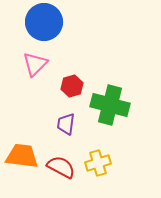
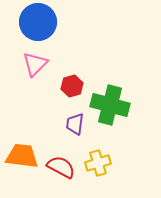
blue circle: moved 6 px left
purple trapezoid: moved 9 px right
